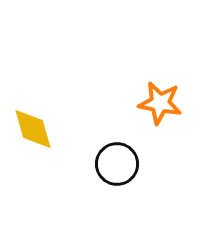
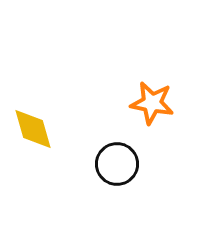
orange star: moved 8 px left
